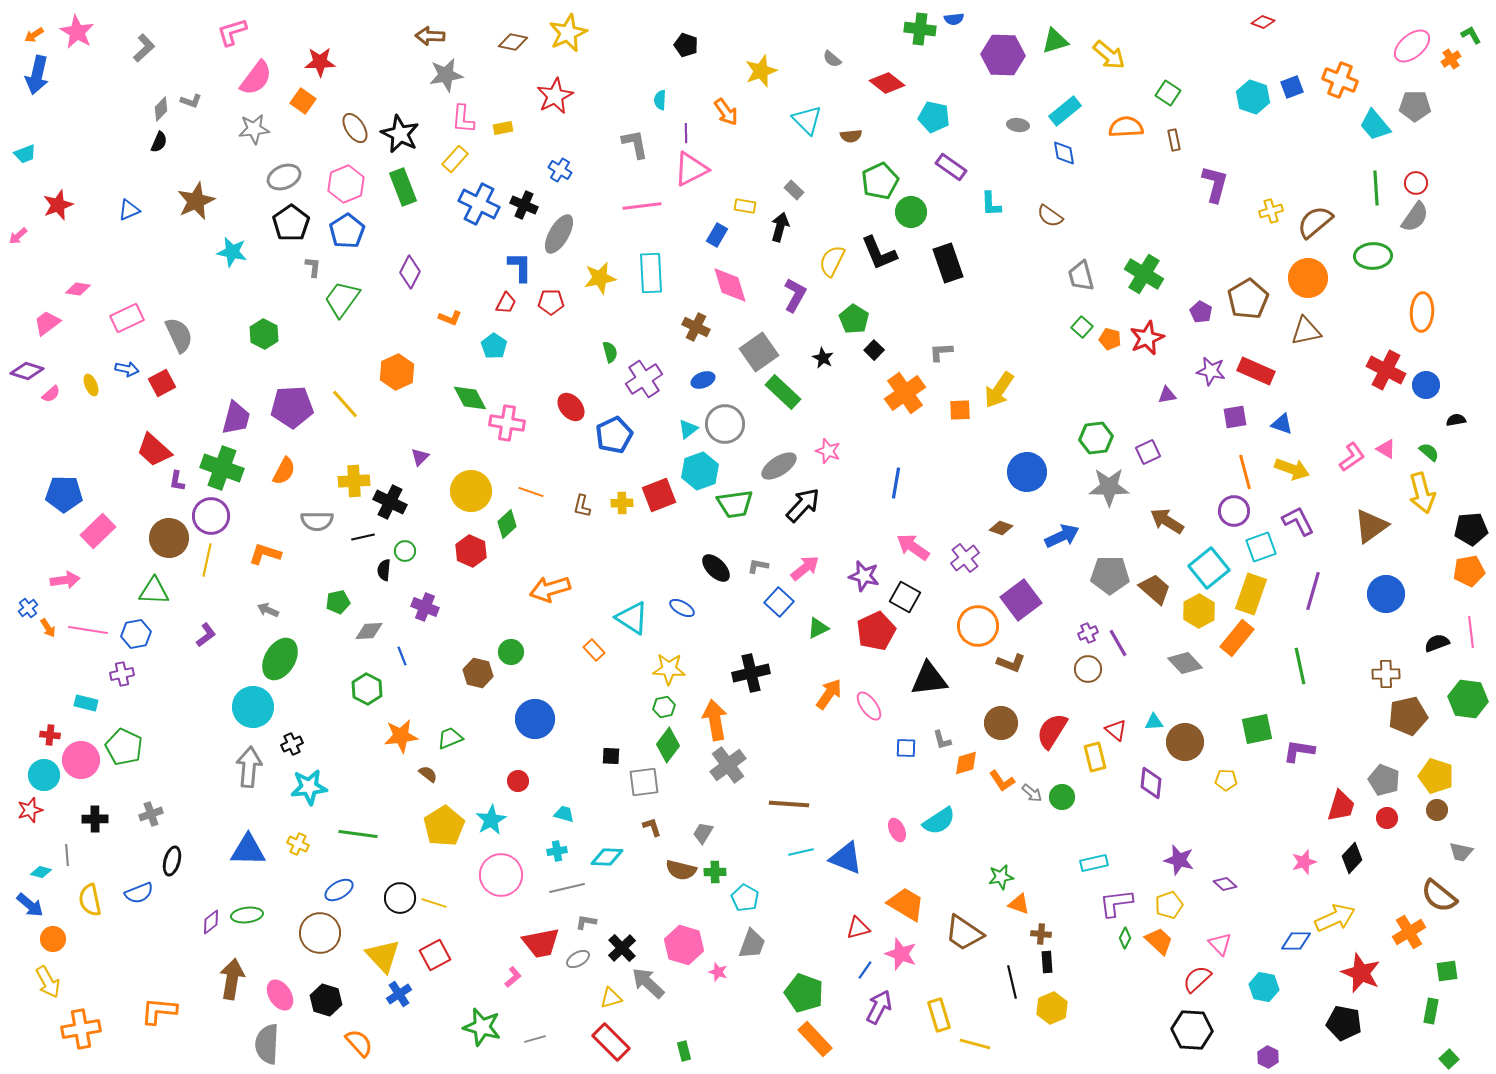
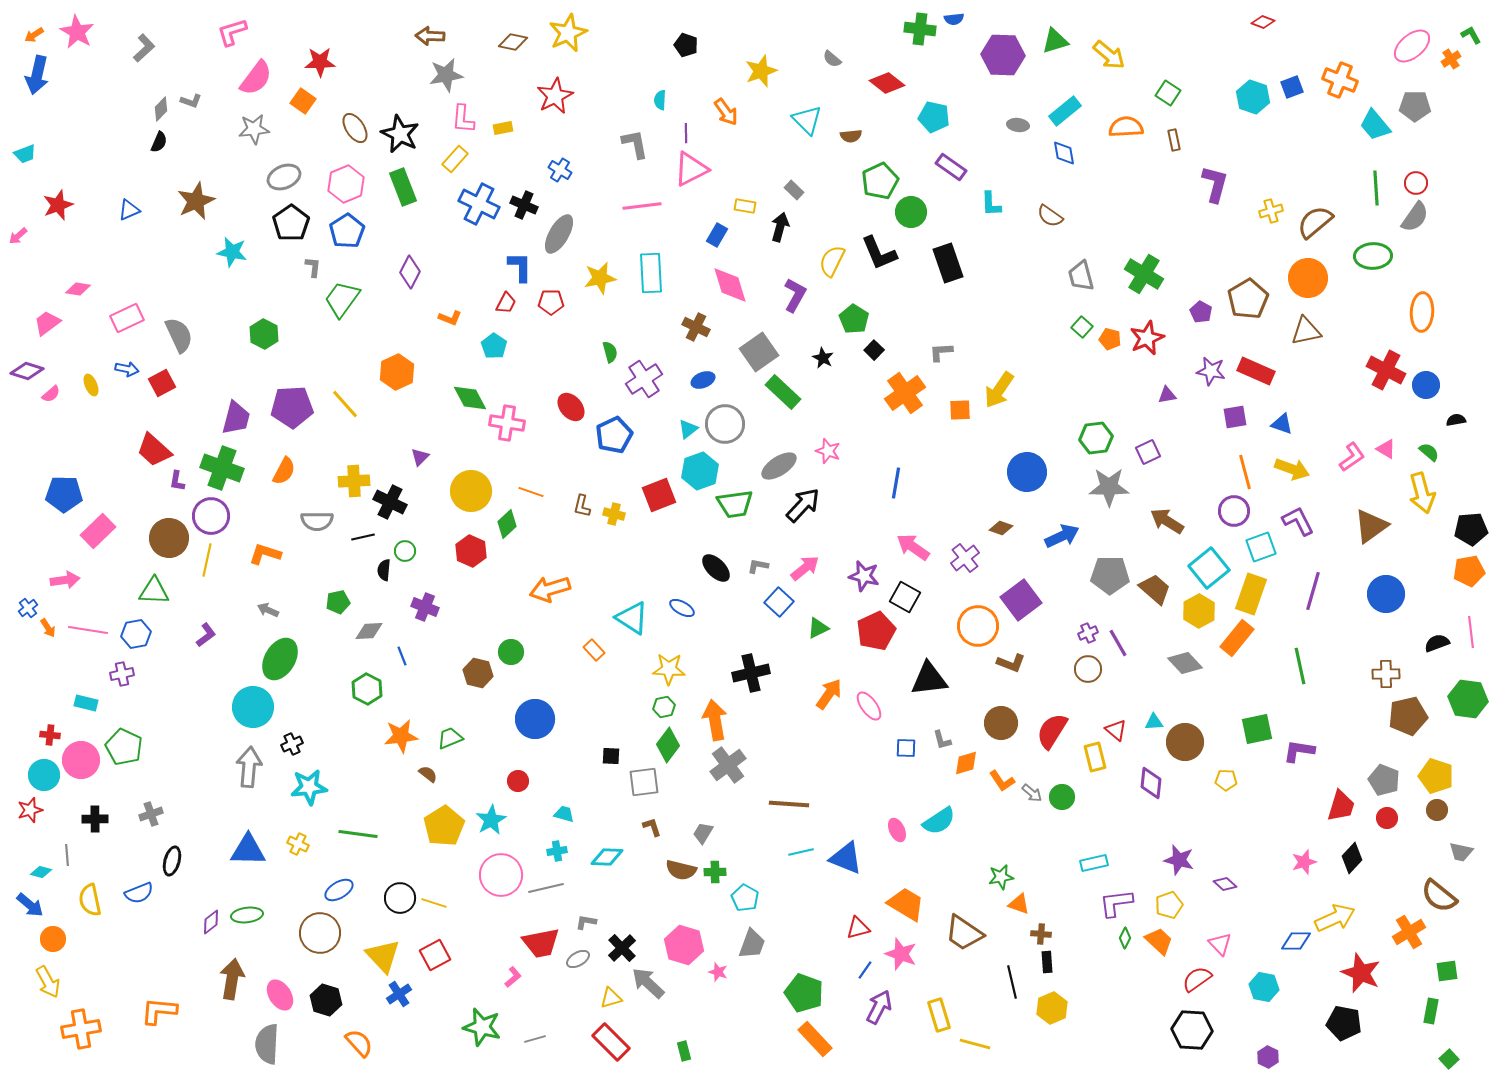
yellow cross at (622, 503): moved 8 px left, 11 px down; rotated 15 degrees clockwise
gray line at (567, 888): moved 21 px left
red semicircle at (1197, 979): rotated 8 degrees clockwise
